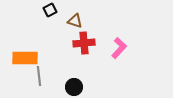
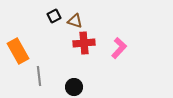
black square: moved 4 px right, 6 px down
orange rectangle: moved 7 px left, 7 px up; rotated 60 degrees clockwise
